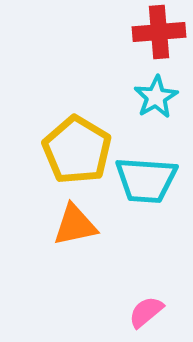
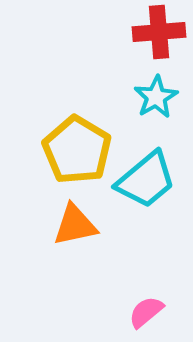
cyan trapezoid: rotated 44 degrees counterclockwise
